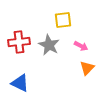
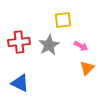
gray star: rotated 15 degrees clockwise
